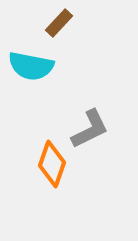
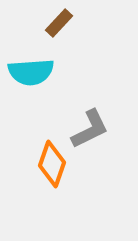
cyan semicircle: moved 6 px down; rotated 15 degrees counterclockwise
